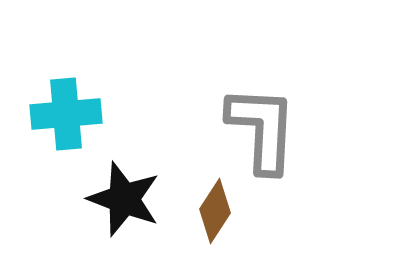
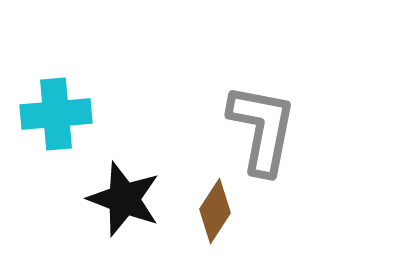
cyan cross: moved 10 px left
gray L-shape: rotated 8 degrees clockwise
